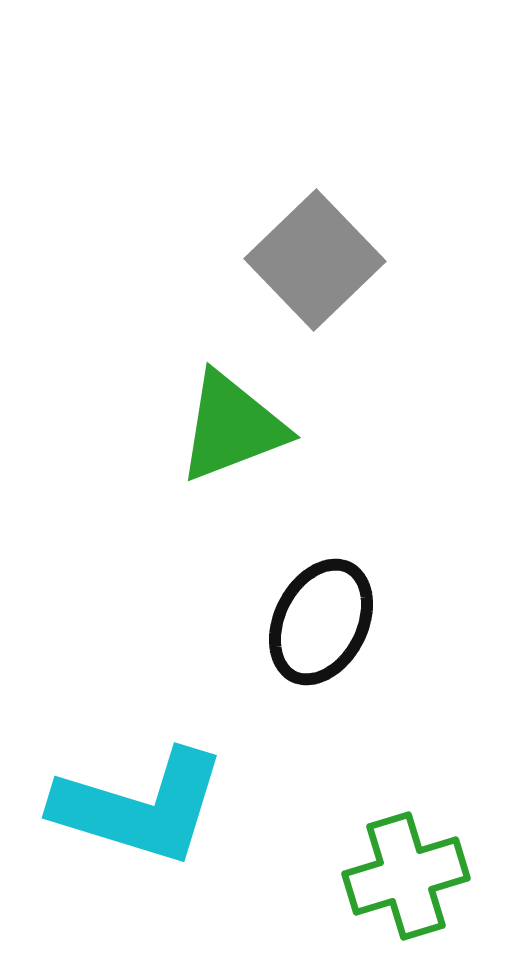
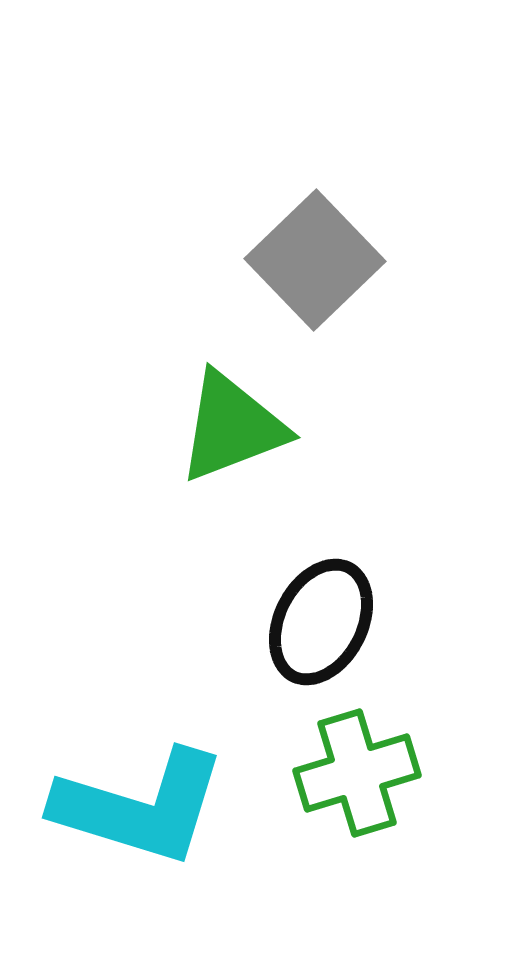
green cross: moved 49 px left, 103 px up
